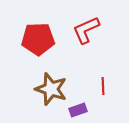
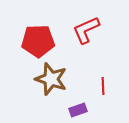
red pentagon: moved 2 px down
brown star: moved 10 px up
